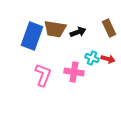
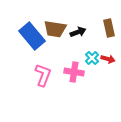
brown rectangle: rotated 12 degrees clockwise
blue rectangle: rotated 60 degrees counterclockwise
cyan cross: rotated 24 degrees clockwise
